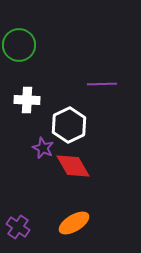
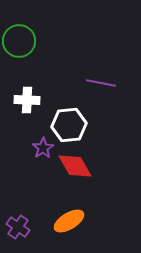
green circle: moved 4 px up
purple line: moved 1 px left, 1 px up; rotated 12 degrees clockwise
white hexagon: rotated 20 degrees clockwise
purple star: rotated 15 degrees clockwise
red diamond: moved 2 px right
orange ellipse: moved 5 px left, 2 px up
